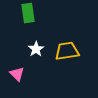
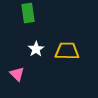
yellow trapezoid: rotated 10 degrees clockwise
